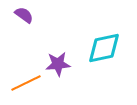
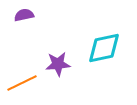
purple semicircle: rotated 48 degrees counterclockwise
orange line: moved 4 px left
